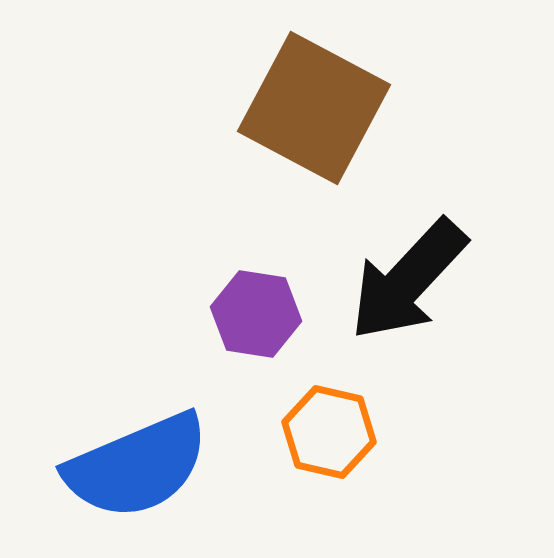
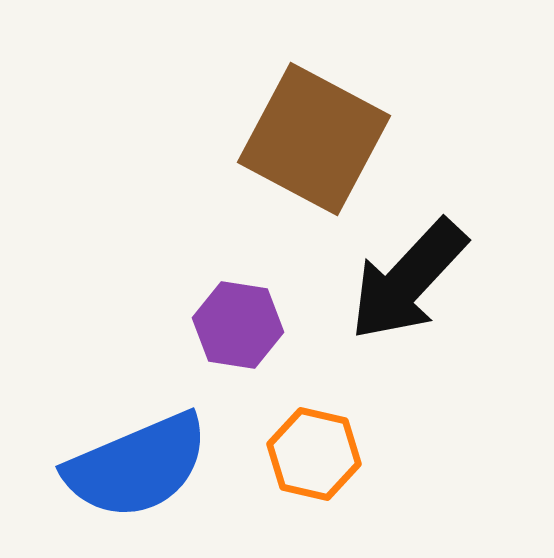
brown square: moved 31 px down
purple hexagon: moved 18 px left, 11 px down
orange hexagon: moved 15 px left, 22 px down
